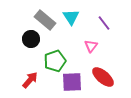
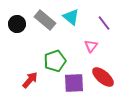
cyan triangle: rotated 18 degrees counterclockwise
black circle: moved 14 px left, 15 px up
purple square: moved 2 px right, 1 px down
